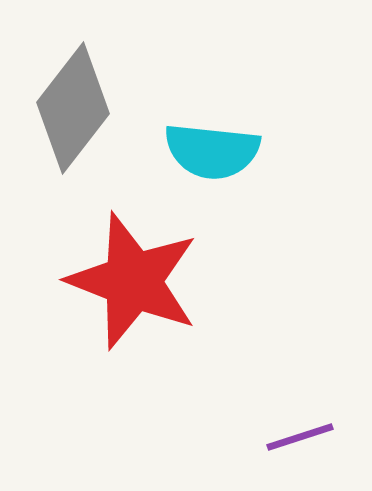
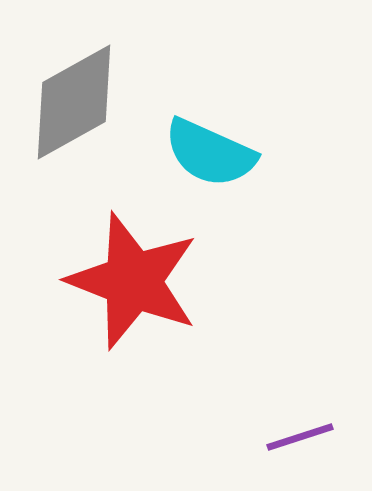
gray diamond: moved 1 px right, 6 px up; rotated 23 degrees clockwise
cyan semicircle: moved 2 px left, 2 px down; rotated 18 degrees clockwise
